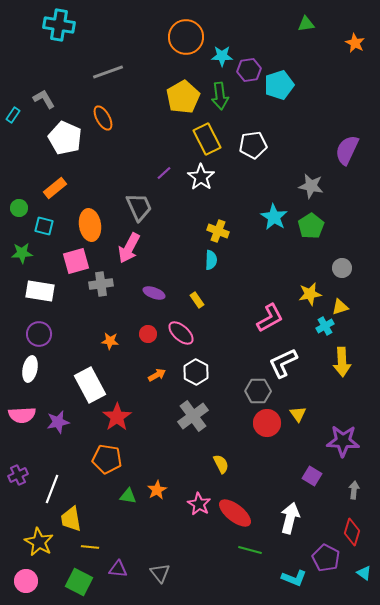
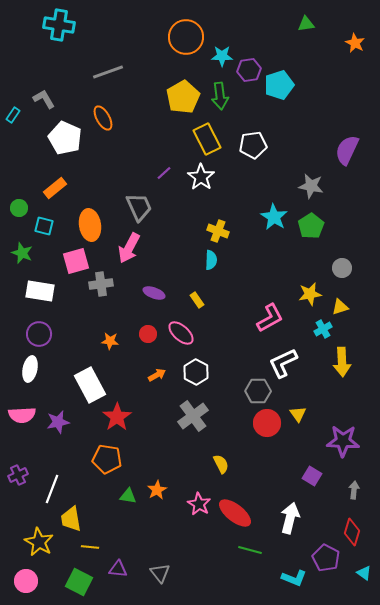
green star at (22, 253): rotated 25 degrees clockwise
cyan cross at (325, 326): moved 2 px left, 3 px down
